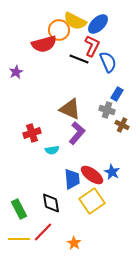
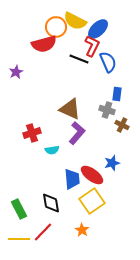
blue ellipse: moved 5 px down
orange circle: moved 3 px left, 3 px up
blue rectangle: rotated 24 degrees counterclockwise
blue star: moved 9 px up; rotated 28 degrees clockwise
orange star: moved 8 px right, 13 px up
